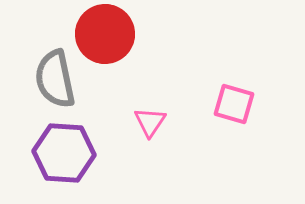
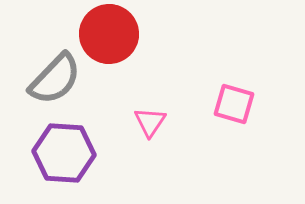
red circle: moved 4 px right
gray semicircle: rotated 124 degrees counterclockwise
